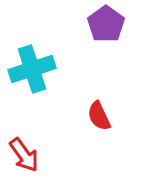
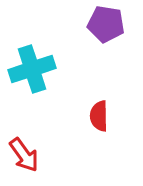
purple pentagon: rotated 27 degrees counterclockwise
red semicircle: rotated 24 degrees clockwise
